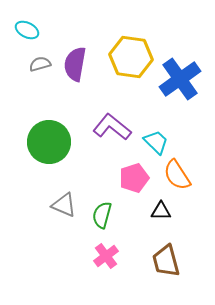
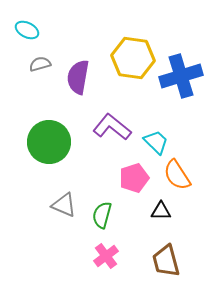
yellow hexagon: moved 2 px right, 1 px down
purple semicircle: moved 3 px right, 13 px down
blue cross: moved 1 px right, 3 px up; rotated 18 degrees clockwise
